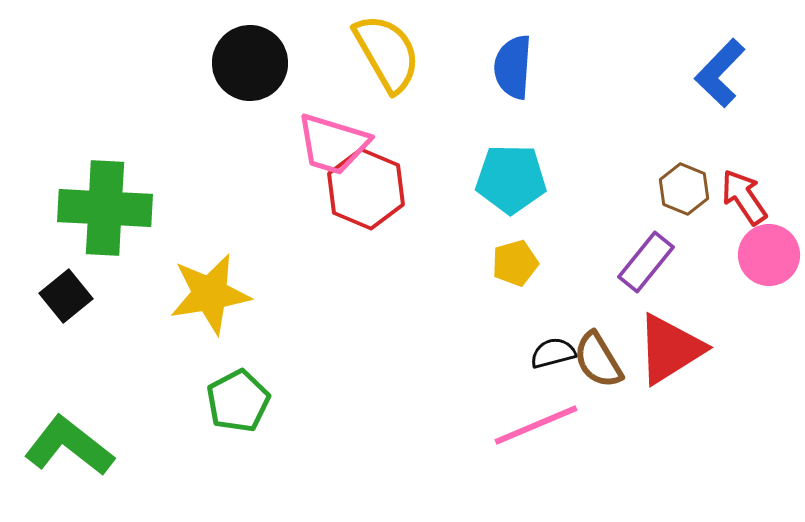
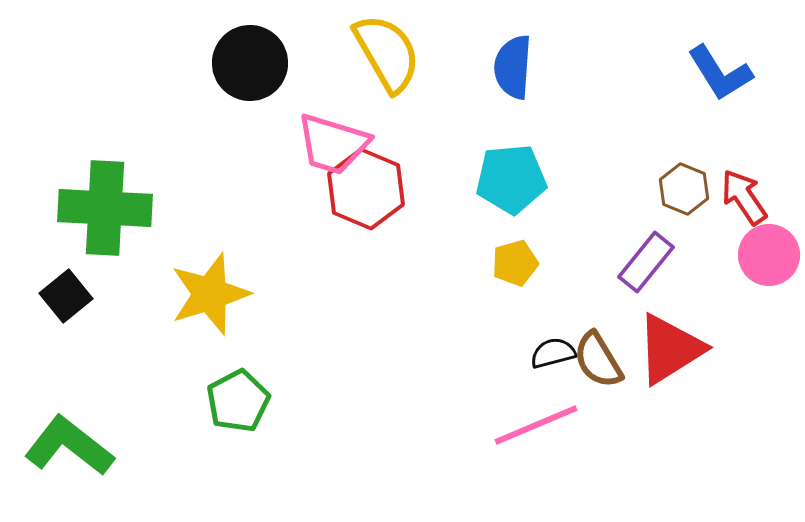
blue L-shape: rotated 76 degrees counterclockwise
cyan pentagon: rotated 6 degrees counterclockwise
yellow star: rotated 8 degrees counterclockwise
